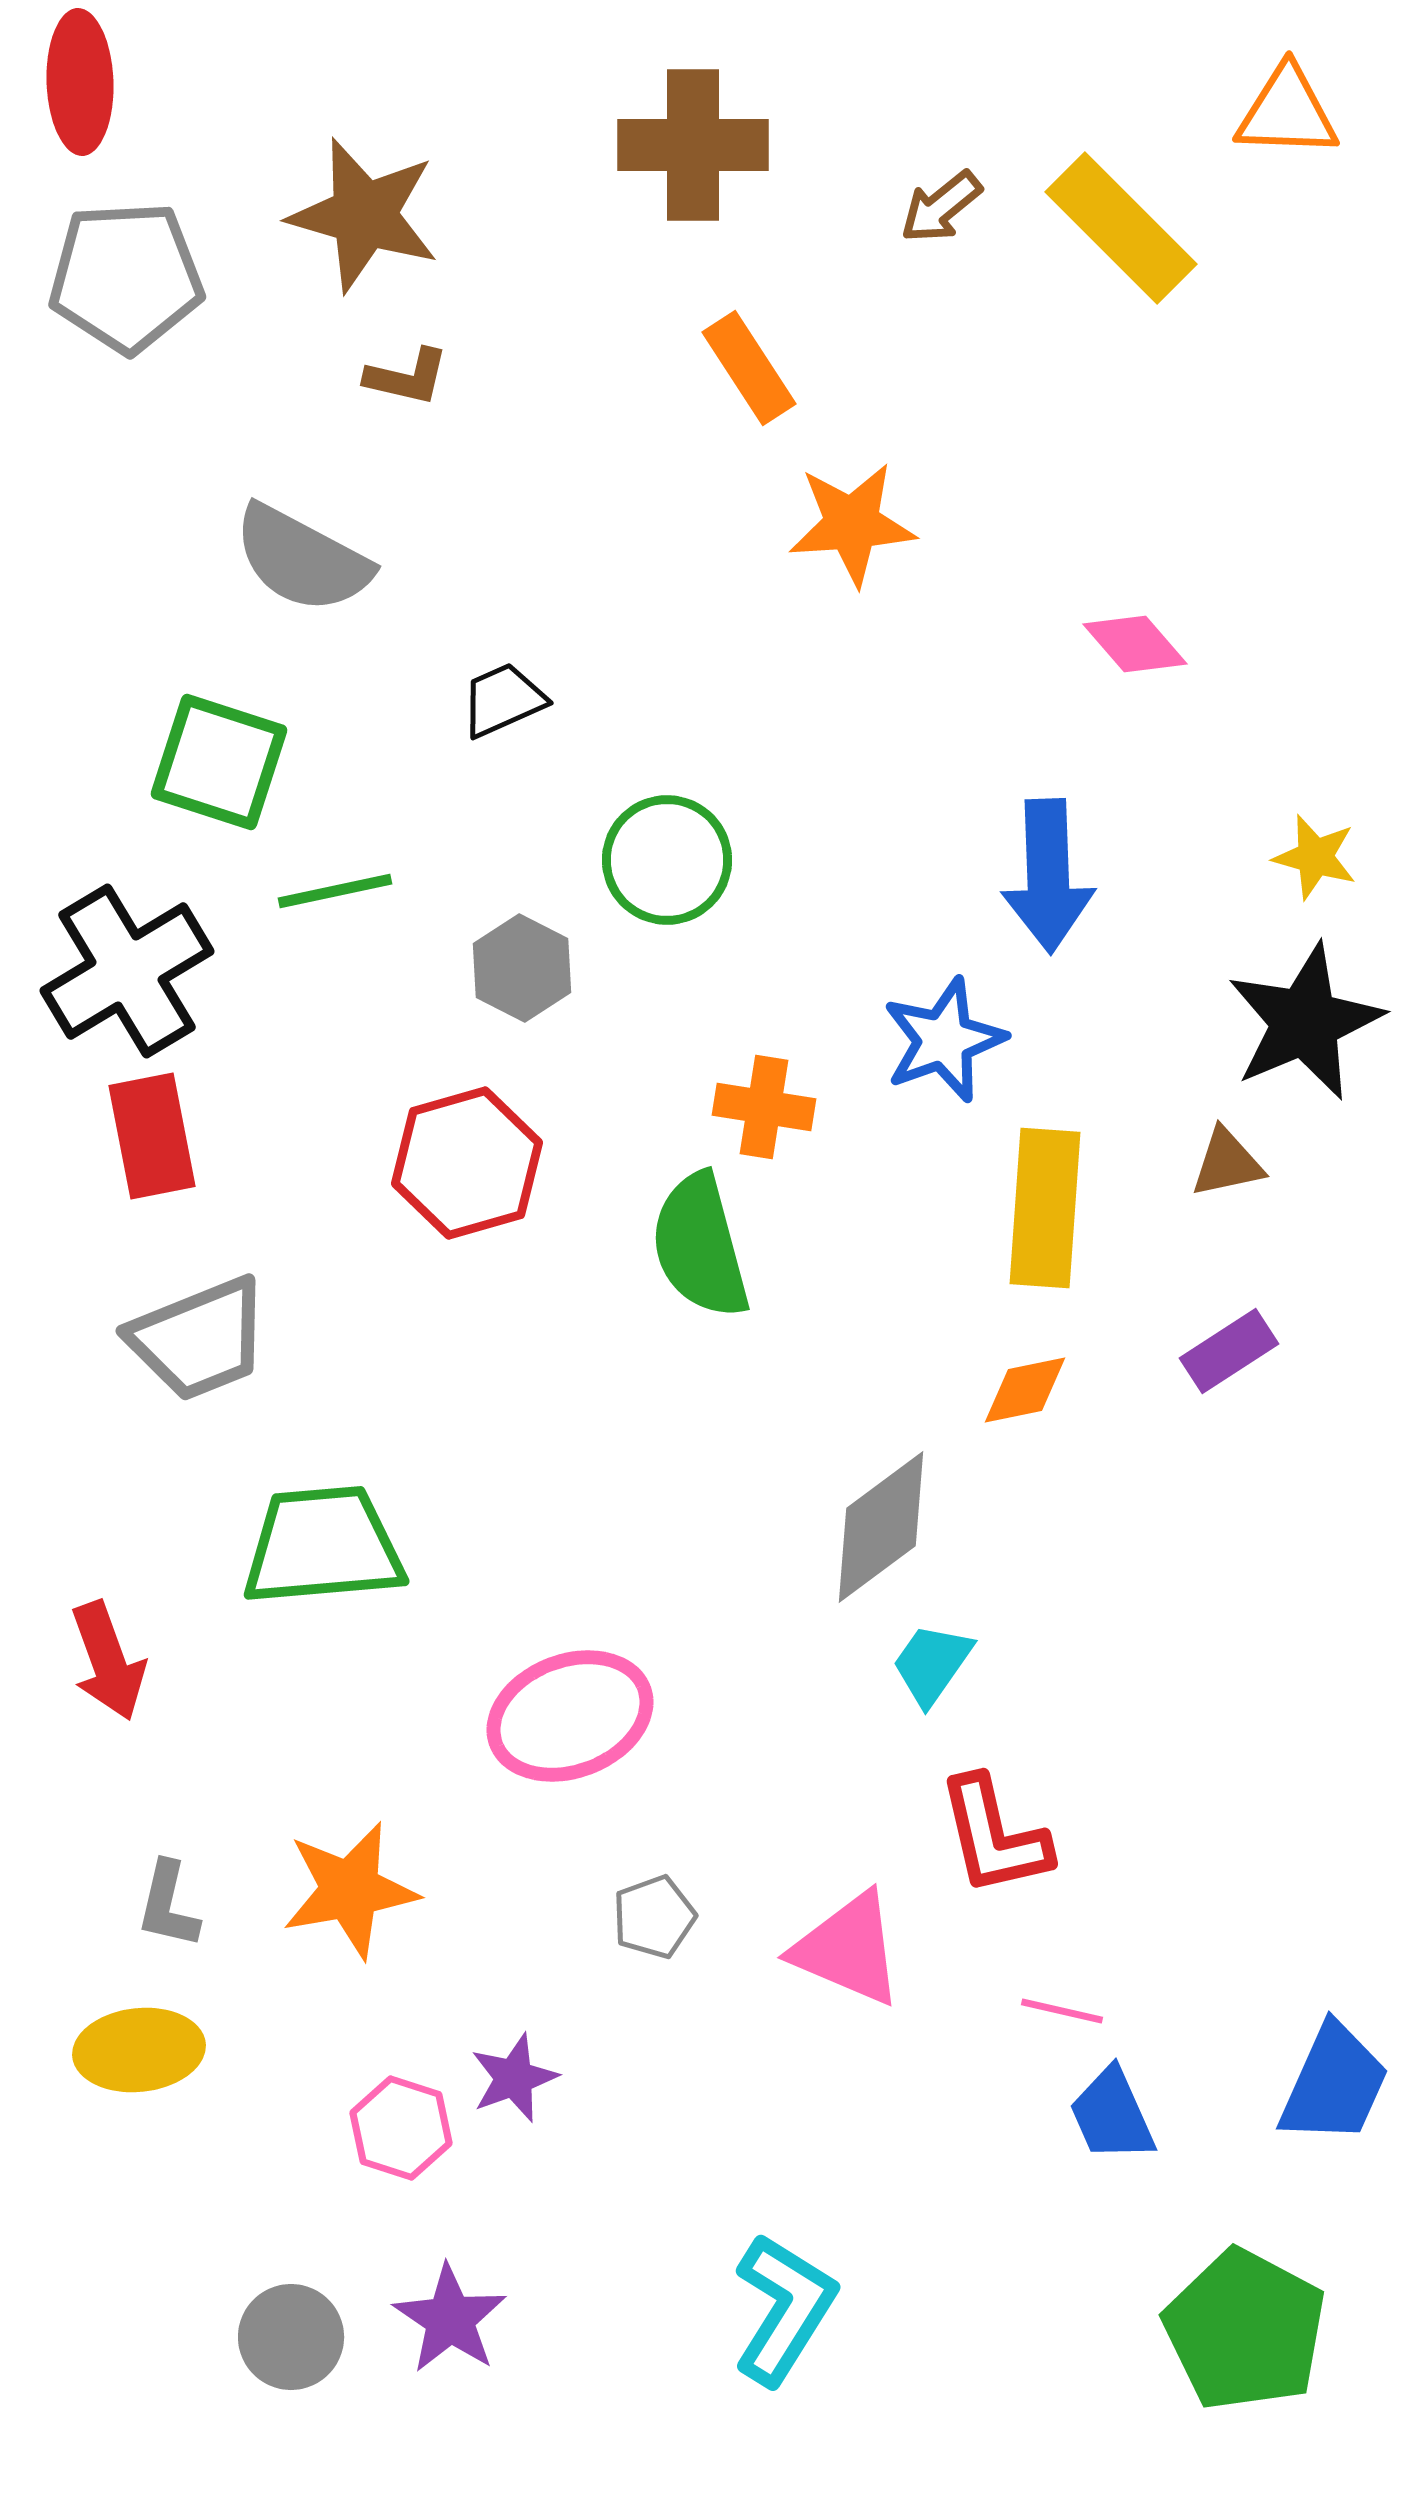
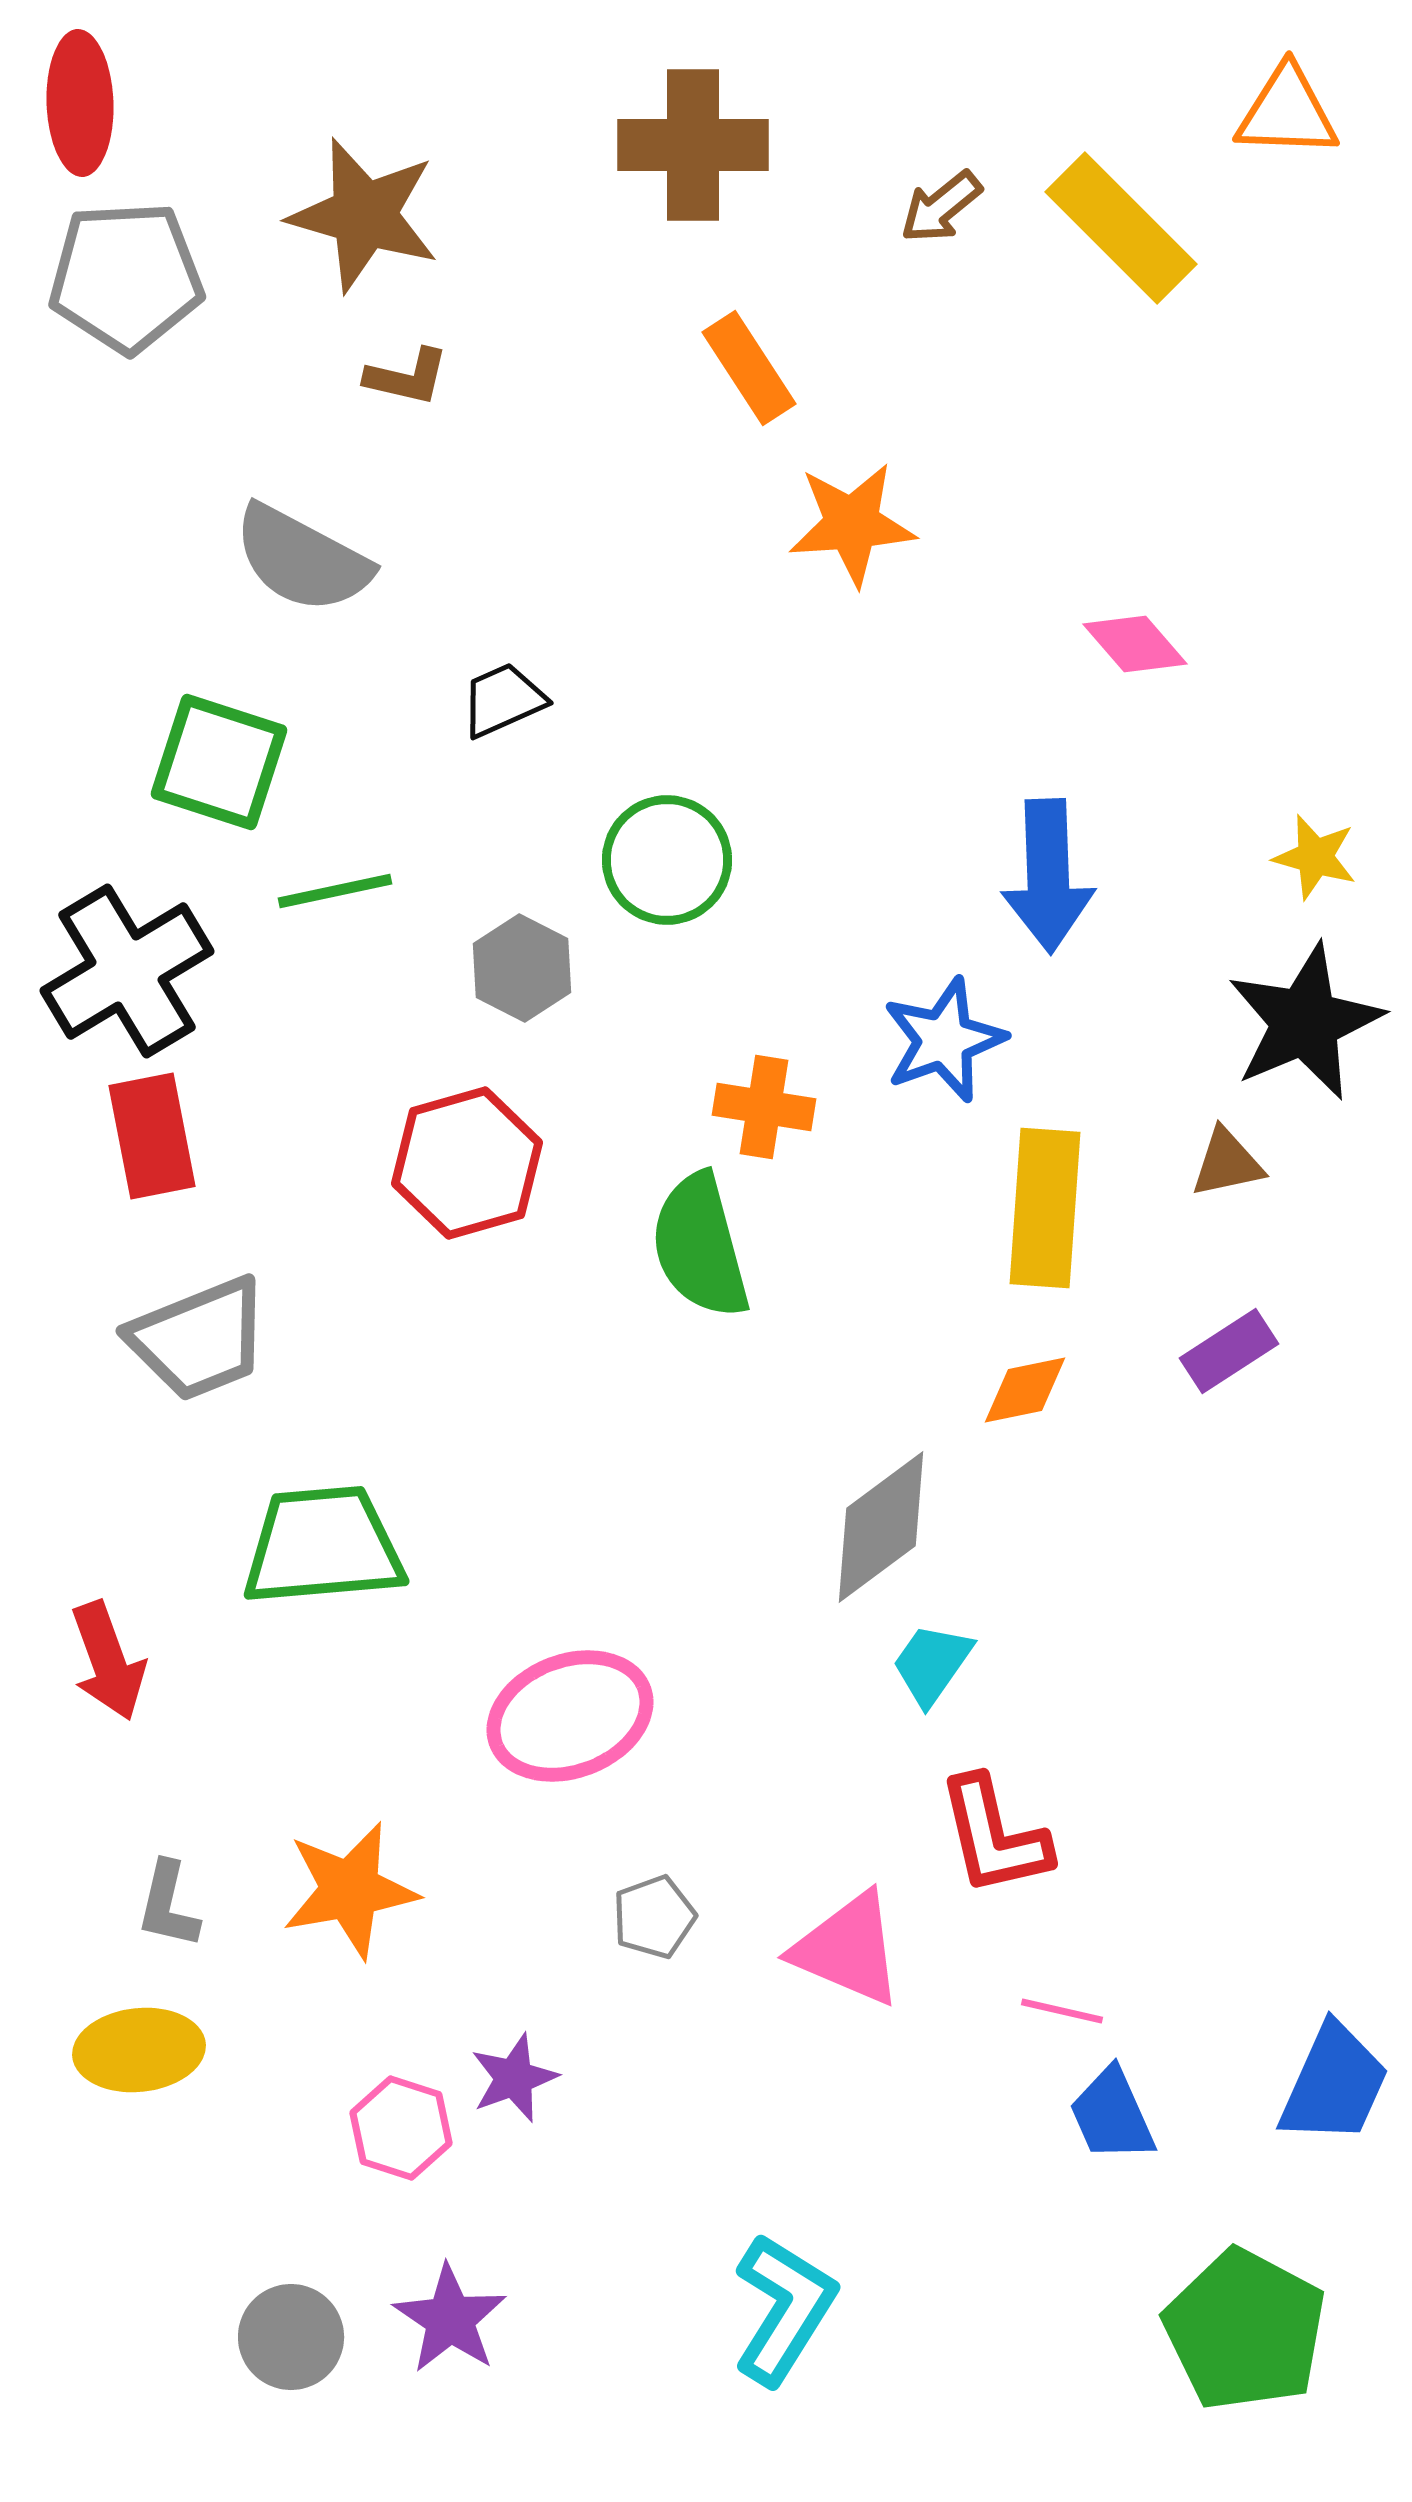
red ellipse at (80, 82): moved 21 px down
